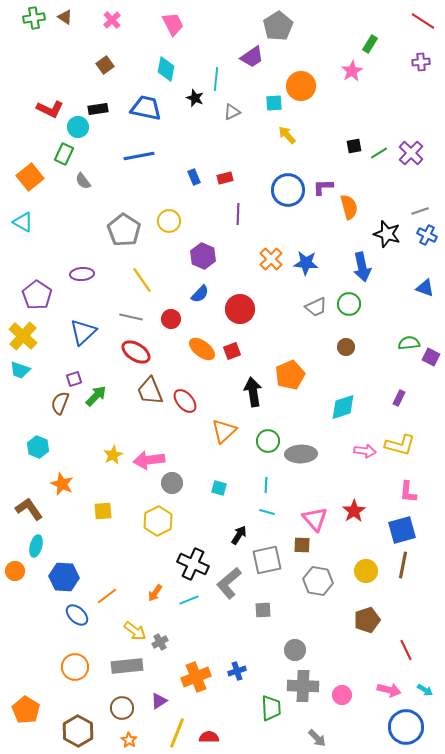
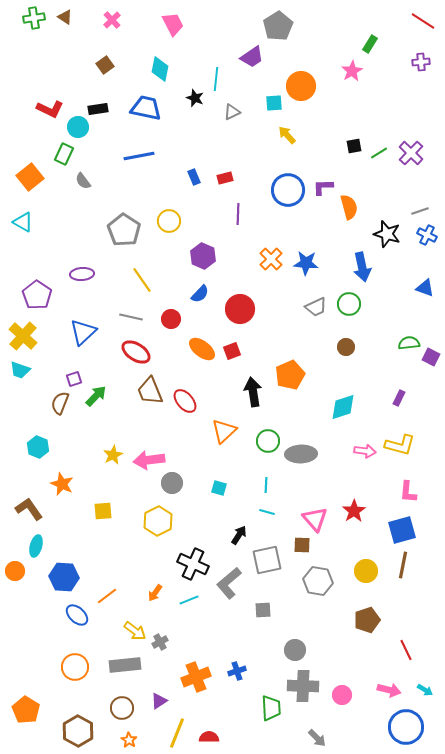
cyan diamond at (166, 69): moved 6 px left
gray rectangle at (127, 666): moved 2 px left, 1 px up
